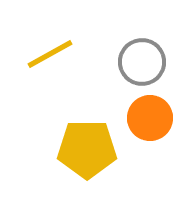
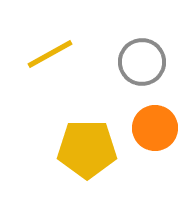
orange circle: moved 5 px right, 10 px down
